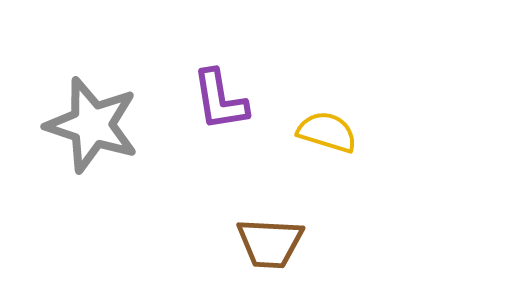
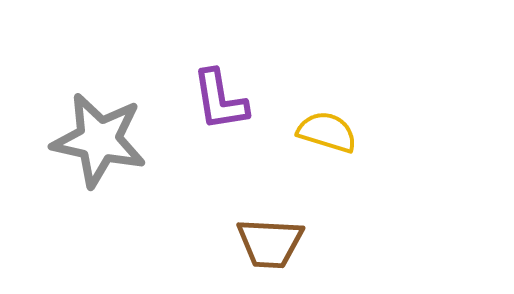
gray star: moved 7 px right, 15 px down; rotated 6 degrees counterclockwise
